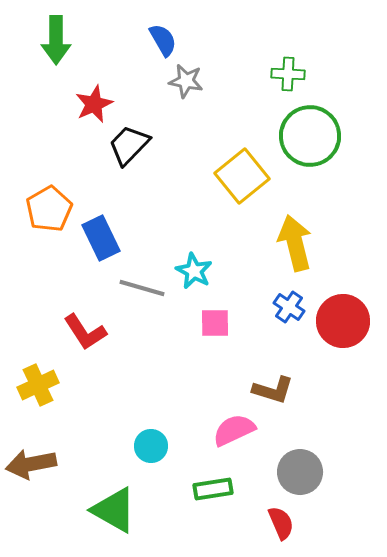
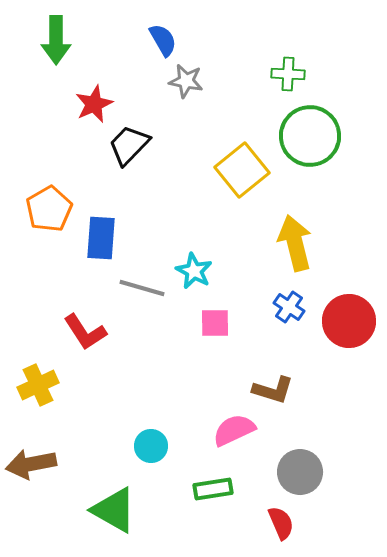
yellow square: moved 6 px up
blue rectangle: rotated 30 degrees clockwise
red circle: moved 6 px right
